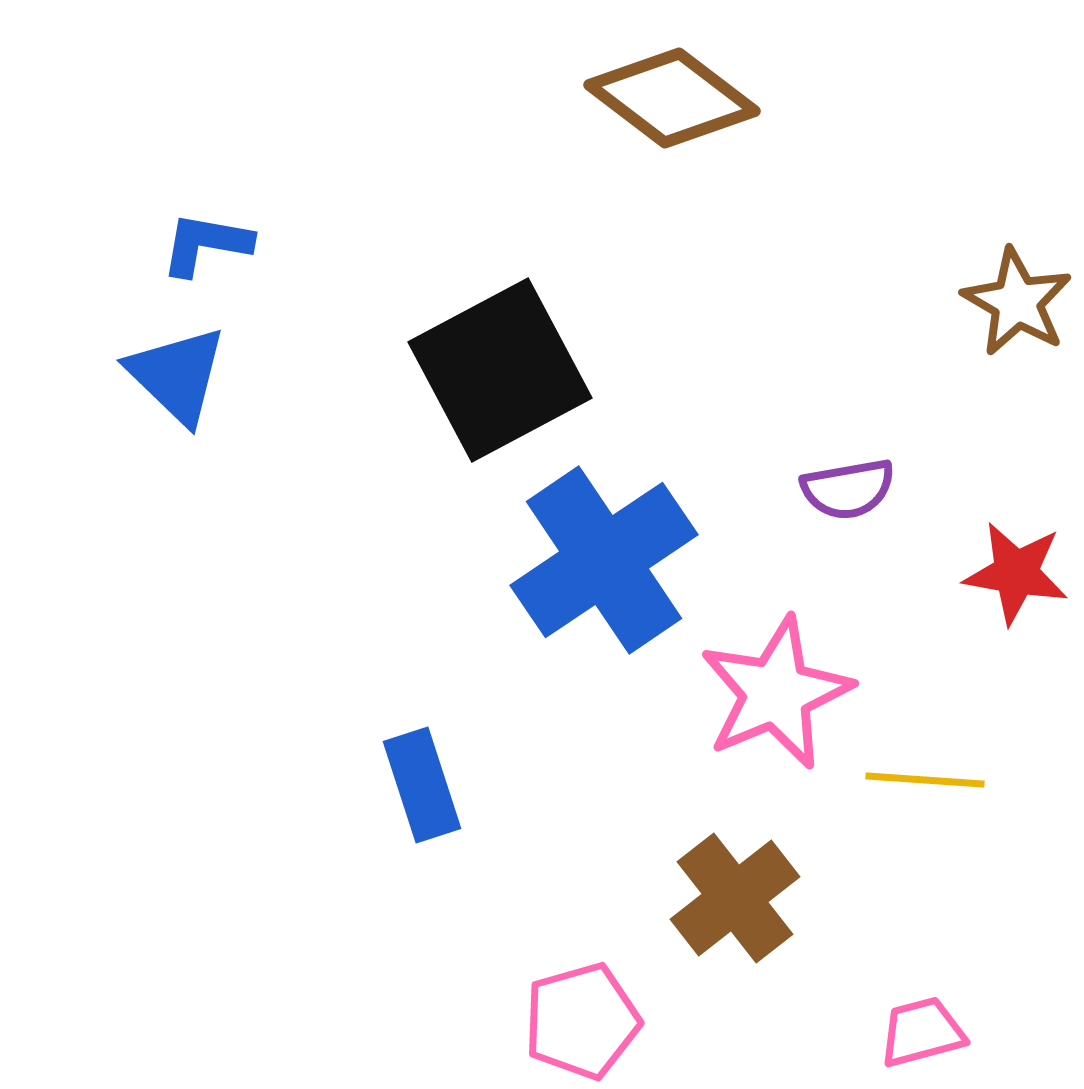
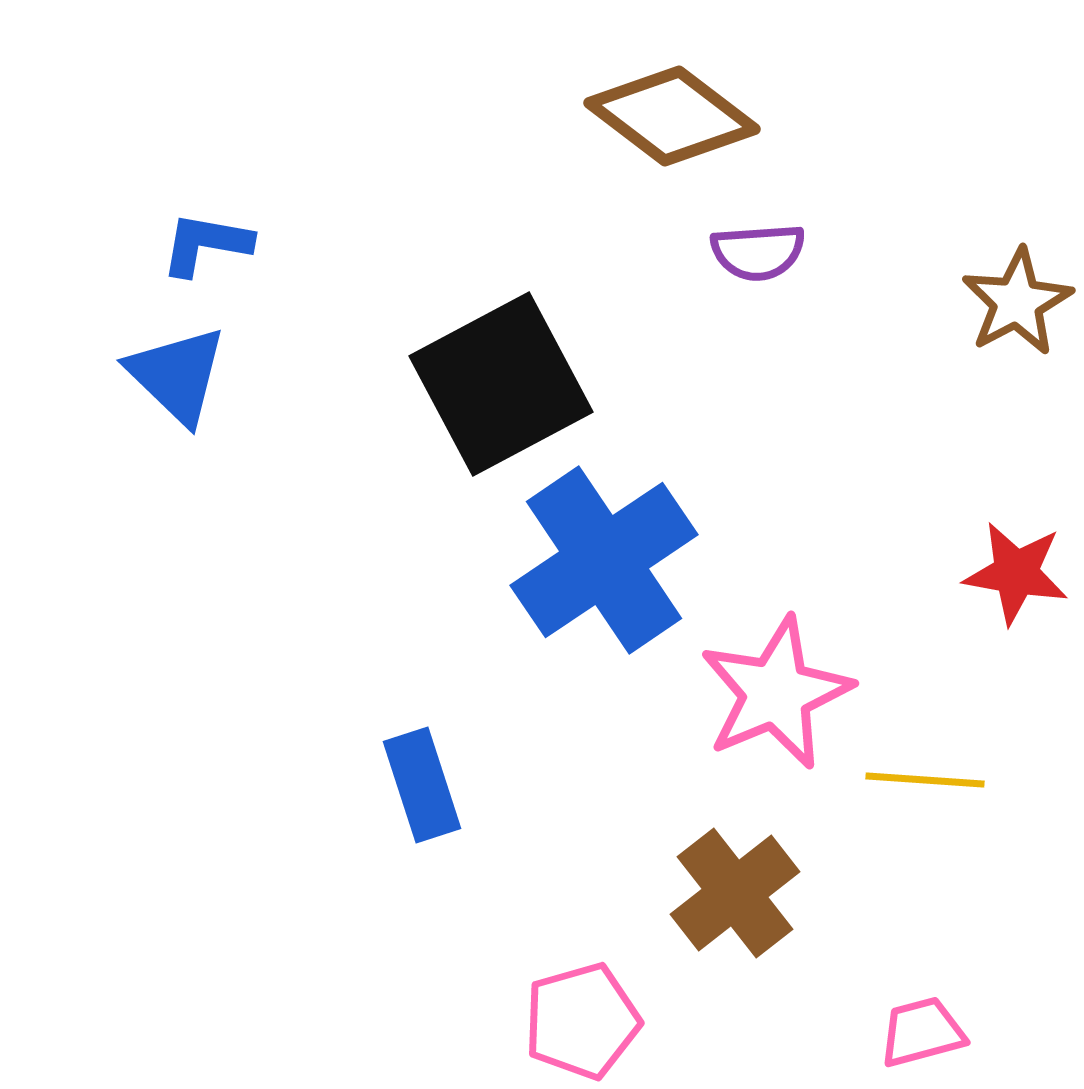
brown diamond: moved 18 px down
brown star: rotated 14 degrees clockwise
black square: moved 1 px right, 14 px down
purple semicircle: moved 90 px left, 237 px up; rotated 6 degrees clockwise
brown cross: moved 5 px up
